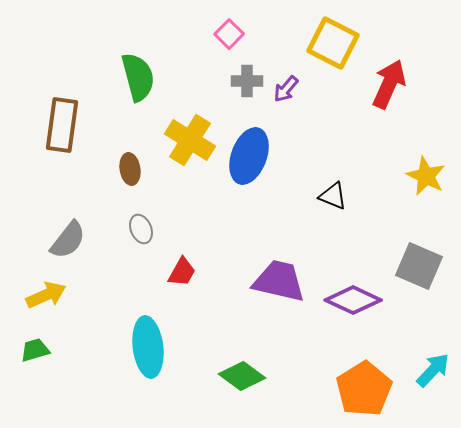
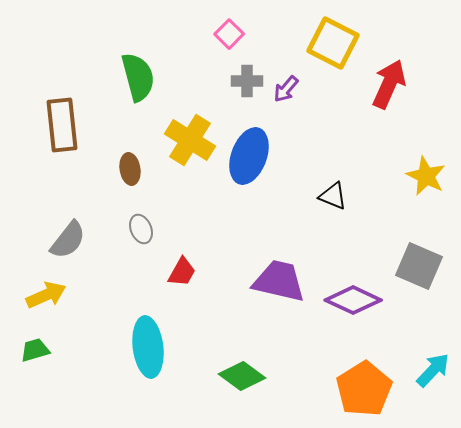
brown rectangle: rotated 14 degrees counterclockwise
